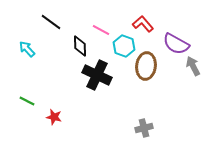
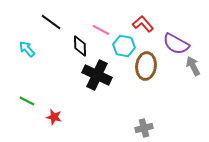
cyan hexagon: rotated 10 degrees counterclockwise
